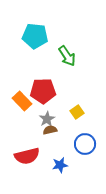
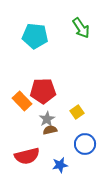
green arrow: moved 14 px right, 28 px up
